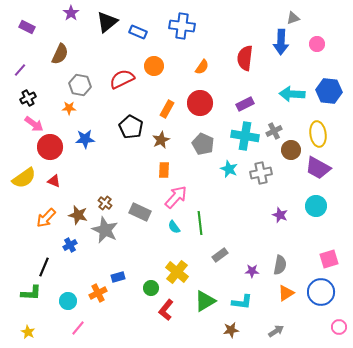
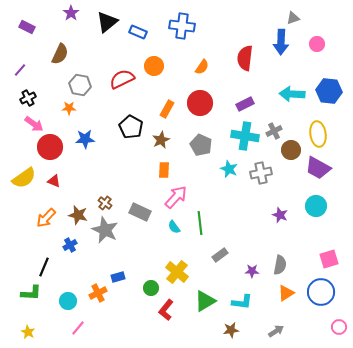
gray pentagon at (203, 144): moved 2 px left, 1 px down
